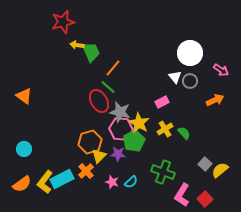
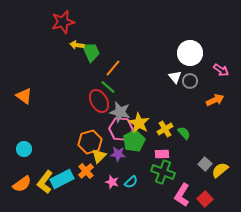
pink rectangle: moved 52 px down; rotated 24 degrees clockwise
